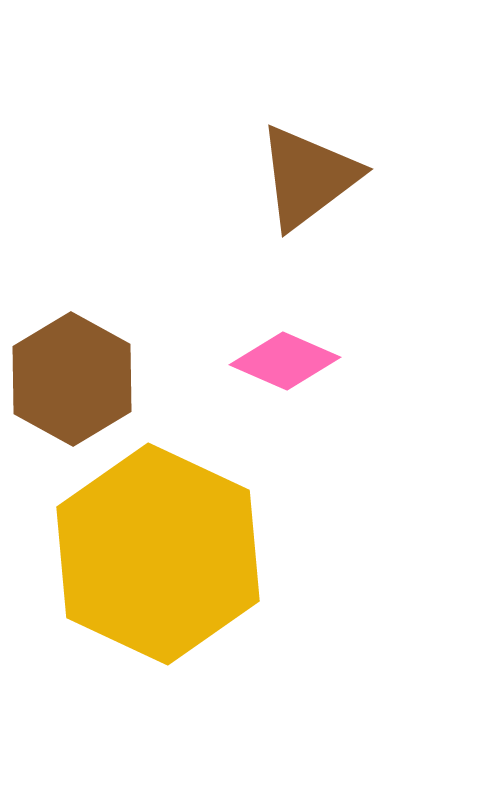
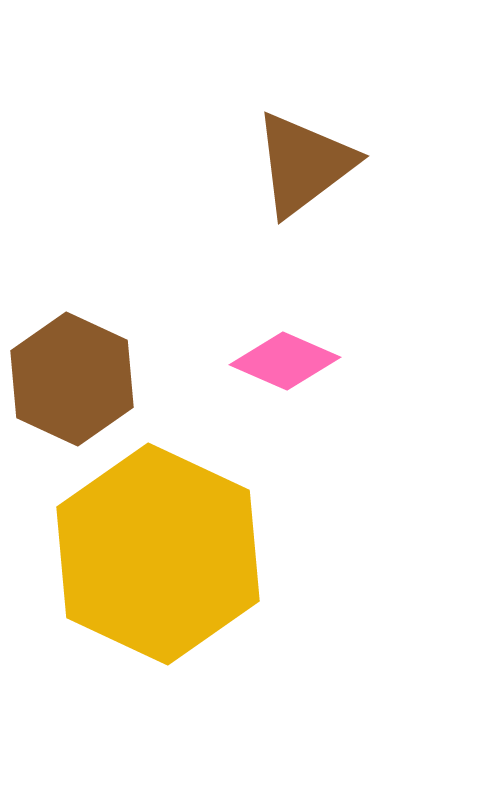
brown triangle: moved 4 px left, 13 px up
brown hexagon: rotated 4 degrees counterclockwise
